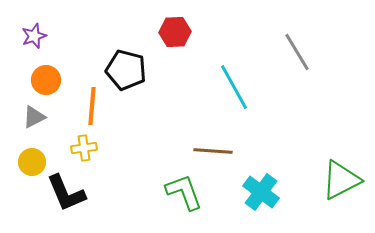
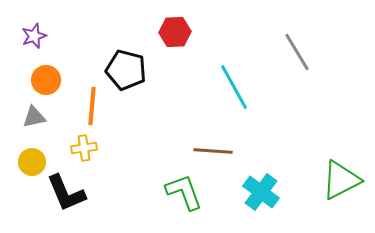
gray triangle: rotated 15 degrees clockwise
